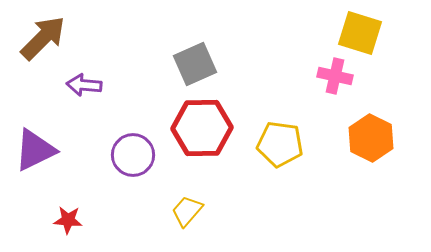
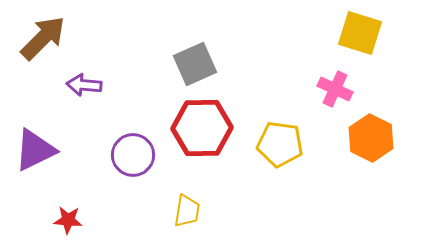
pink cross: moved 13 px down; rotated 12 degrees clockwise
yellow trapezoid: rotated 148 degrees clockwise
